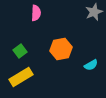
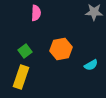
gray star: rotated 24 degrees clockwise
green square: moved 5 px right
yellow rectangle: rotated 40 degrees counterclockwise
